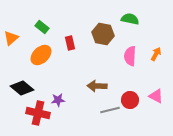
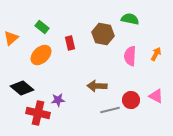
red circle: moved 1 px right
